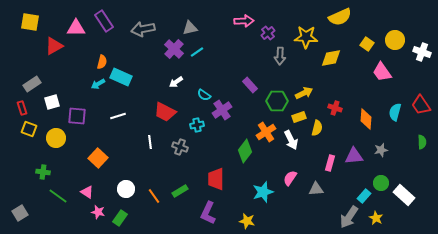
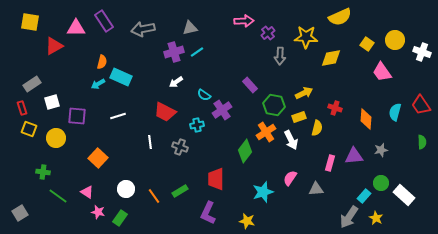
purple cross at (174, 49): moved 3 px down; rotated 30 degrees clockwise
green hexagon at (277, 101): moved 3 px left, 4 px down; rotated 10 degrees clockwise
